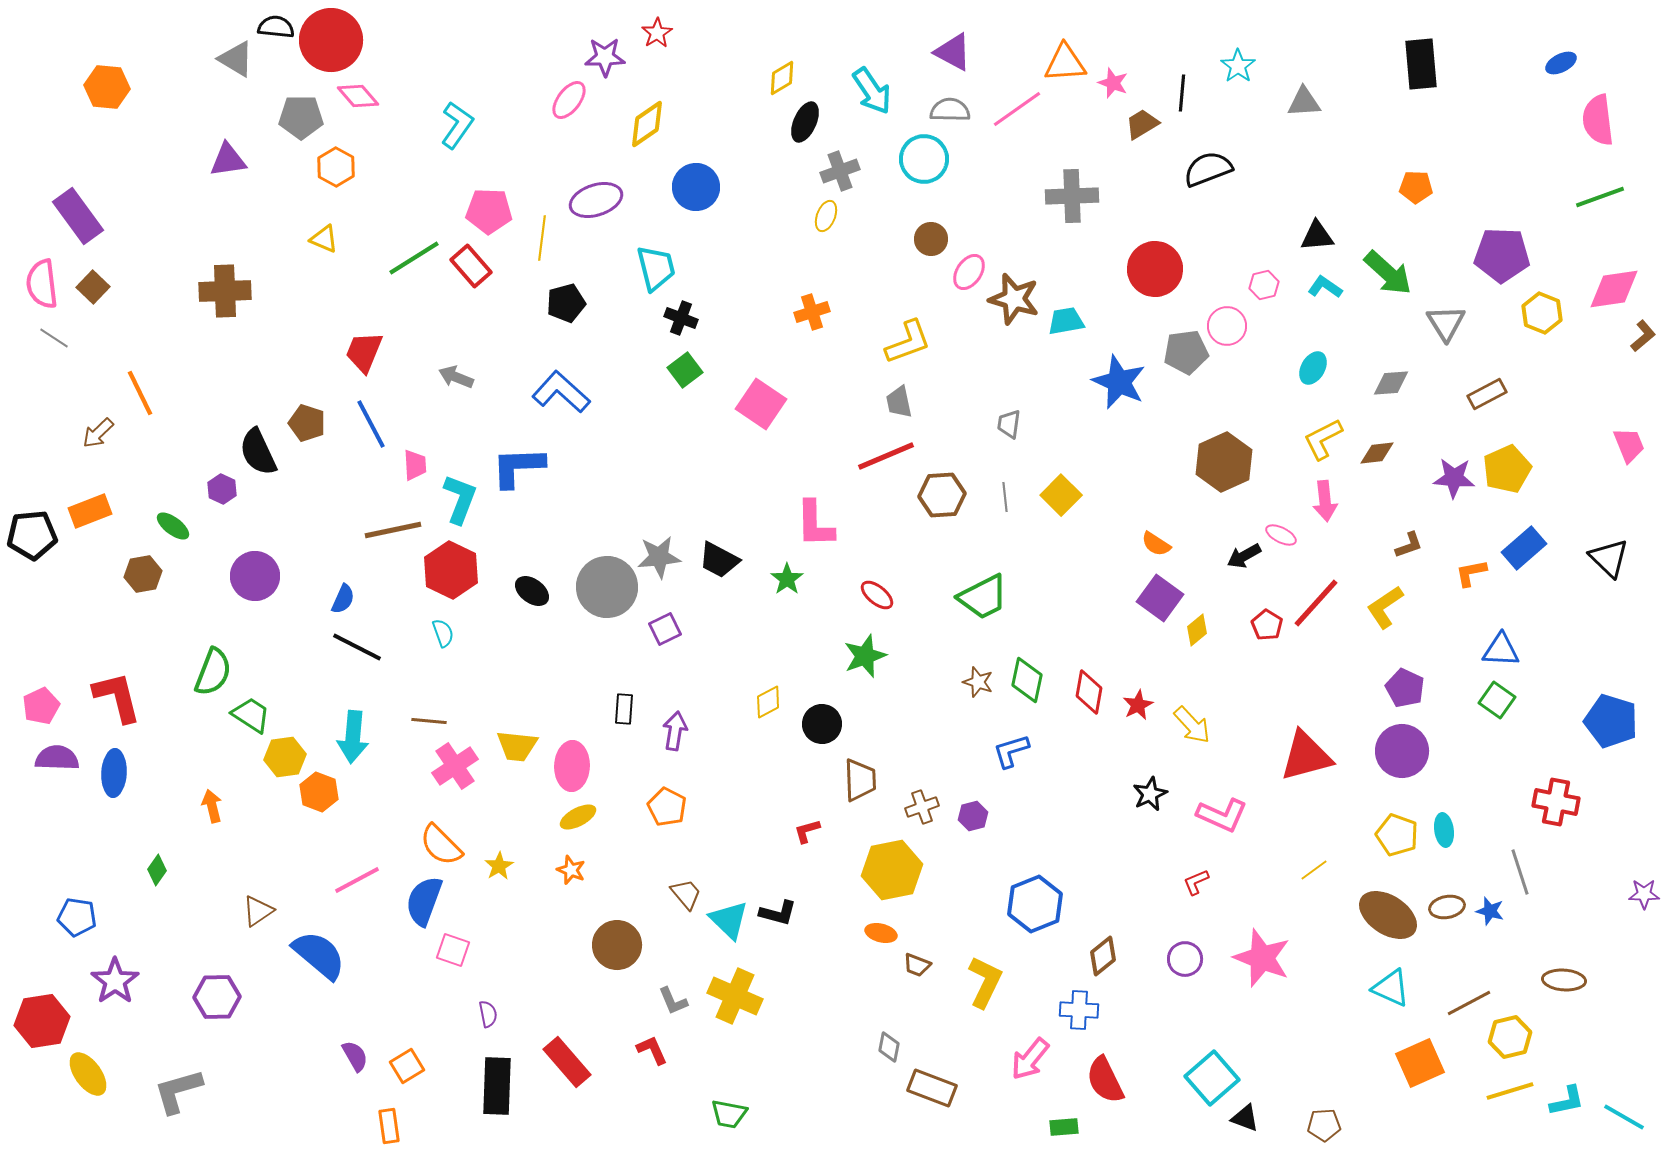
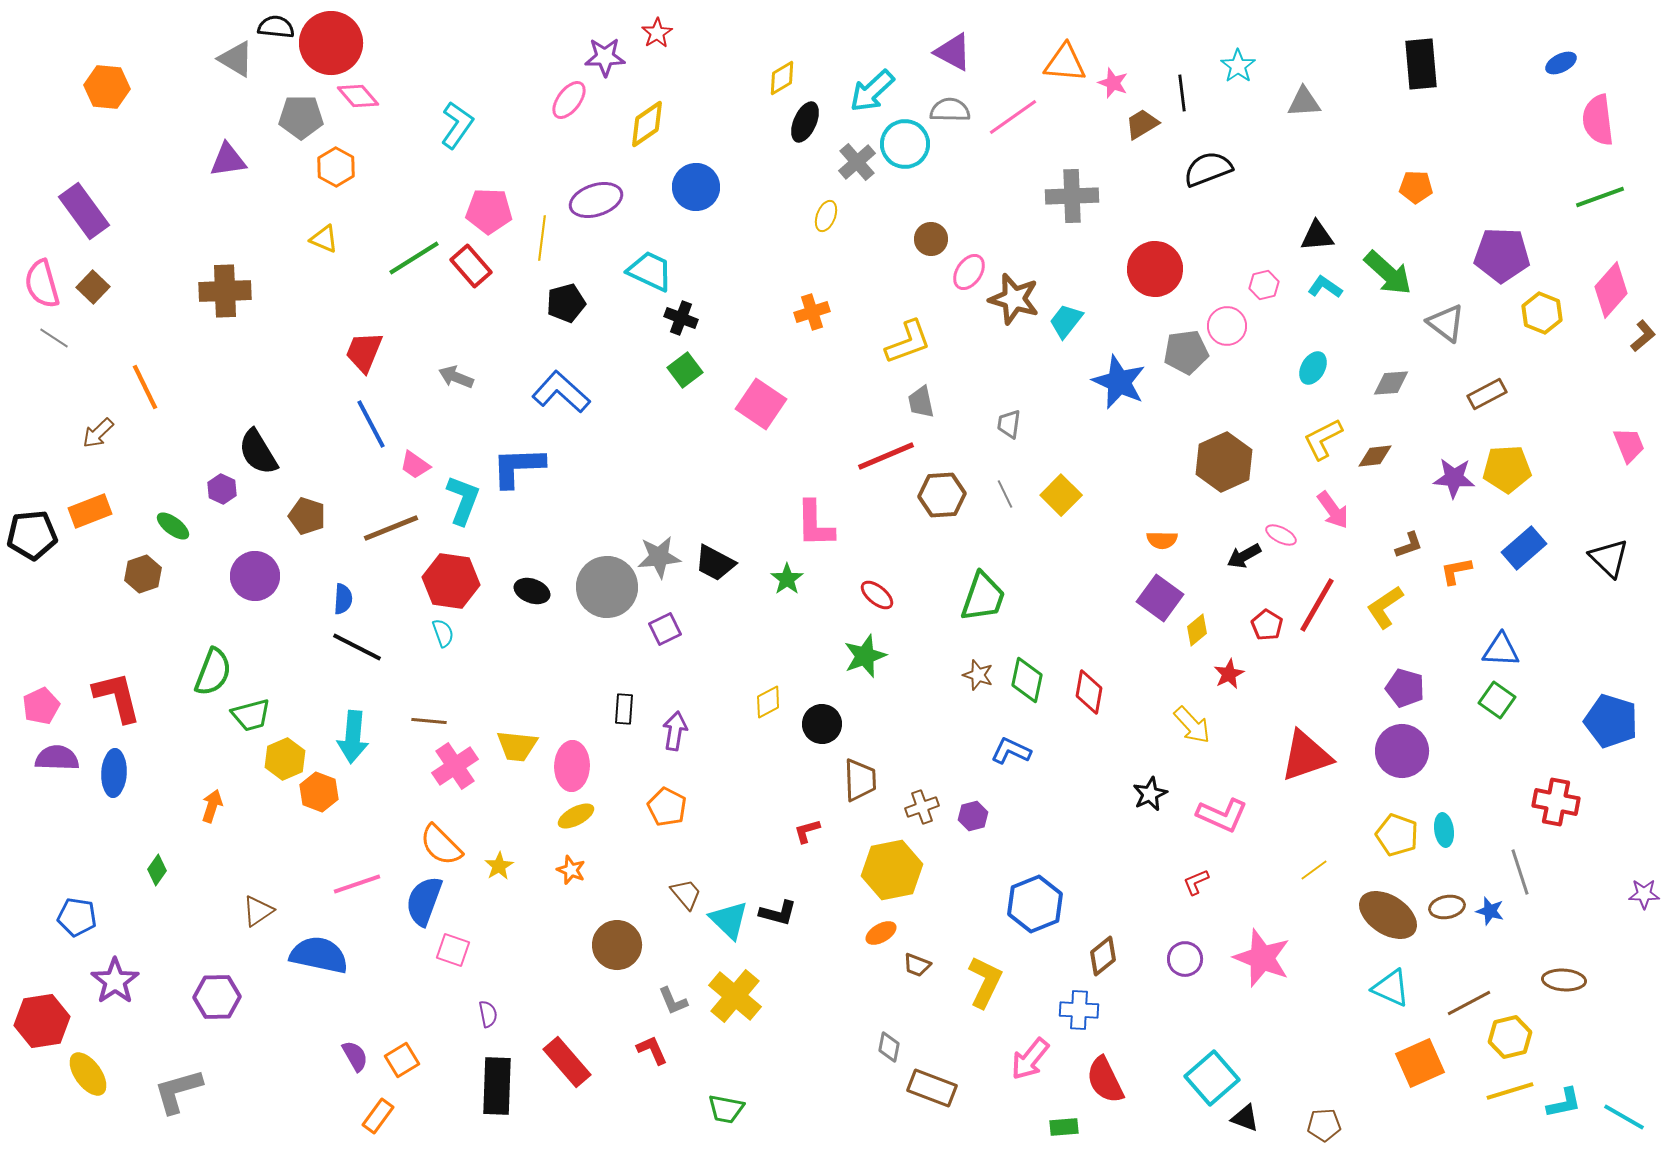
red circle at (331, 40): moved 3 px down
orange triangle at (1065, 63): rotated 9 degrees clockwise
cyan arrow at (872, 91): rotated 81 degrees clockwise
black line at (1182, 93): rotated 12 degrees counterclockwise
pink line at (1017, 109): moved 4 px left, 8 px down
cyan circle at (924, 159): moved 19 px left, 15 px up
gray cross at (840, 171): moved 17 px right, 9 px up; rotated 21 degrees counterclockwise
purple rectangle at (78, 216): moved 6 px right, 5 px up
cyan trapezoid at (656, 268): moved 6 px left, 3 px down; rotated 51 degrees counterclockwise
pink semicircle at (42, 284): rotated 9 degrees counterclockwise
pink diamond at (1614, 289): moved 3 px left, 1 px down; rotated 40 degrees counterclockwise
cyan trapezoid at (1066, 321): rotated 42 degrees counterclockwise
gray triangle at (1446, 323): rotated 21 degrees counterclockwise
orange line at (140, 393): moved 5 px right, 6 px up
gray trapezoid at (899, 402): moved 22 px right
brown pentagon at (307, 423): moved 93 px down
black semicircle at (258, 452): rotated 6 degrees counterclockwise
brown diamond at (1377, 453): moved 2 px left, 3 px down
pink trapezoid at (415, 465): rotated 128 degrees clockwise
yellow pentagon at (1507, 469): rotated 21 degrees clockwise
gray line at (1005, 497): moved 3 px up; rotated 20 degrees counterclockwise
cyan L-shape at (460, 499): moved 3 px right, 1 px down
pink arrow at (1325, 501): moved 8 px right, 9 px down; rotated 30 degrees counterclockwise
brown line at (393, 530): moved 2 px left, 2 px up; rotated 10 degrees counterclockwise
orange semicircle at (1156, 544): moved 6 px right, 4 px up; rotated 32 degrees counterclockwise
black trapezoid at (719, 560): moved 4 px left, 3 px down
red hexagon at (451, 570): moved 11 px down; rotated 18 degrees counterclockwise
orange L-shape at (1471, 573): moved 15 px left, 2 px up
brown hexagon at (143, 574): rotated 9 degrees counterclockwise
black ellipse at (532, 591): rotated 16 degrees counterclockwise
green trapezoid at (983, 597): rotated 44 degrees counterclockwise
blue semicircle at (343, 599): rotated 20 degrees counterclockwise
red line at (1316, 603): moved 1 px right, 2 px down; rotated 12 degrees counterclockwise
brown star at (978, 682): moved 7 px up
purple pentagon at (1405, 688): rotated 9 degrees counterclockwise
red star at (1138, 705): moved 91 px right, 31 px up
green trapezoid at (251, 715): rotated 132 degrees clockwise
blue L-shape at (1011, 751): rotated 42 degrees clockwise
red triangle at (1306, 756): rotated 4 degrees counterclockwise
yellow hexagon at (285, 757): moved 2 px down; rotated 15 degrees counterclockwise
orange arrow at (212, 806): rotated 32 degrees clockwise
yellow ellipse at (578, 817): moved 2 px left, 1 px up
pink line at (357, 880): moved 4 px down; rotated 9 degrees clockwise
orange ellipse at (881, 933): rotated 44 degrees counterclockwise
blue semicircle at (319, 955): rotated 28 degrees counterclockwise
yellow cross at (735, 996): rotated 16 degrees clockwise
orange square at (407, 1066): moved 5 px left, 6 px up
cyan L-shape at (1567, 1101): moved 3 px left, 2 px down
green trapezoid at (729, 1114): moved 3 px left, 5 px up
orange rectangle at (389, 1126): moved 11 px left, 10 px up; rotated 44 degrees clockwise
